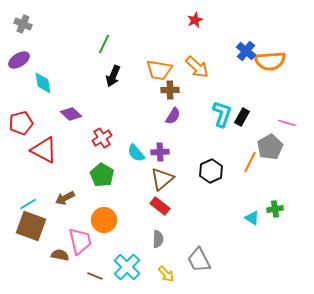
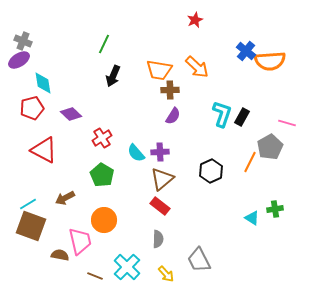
gray cross: moved 17 px down
red pentagon: moved 11 px right, 15 px up
